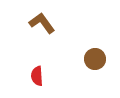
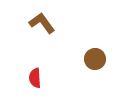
red semicircle: moved 2 px left, 2 px down
